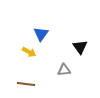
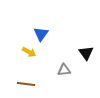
black triangle: moved 6 px right, 6 px down
